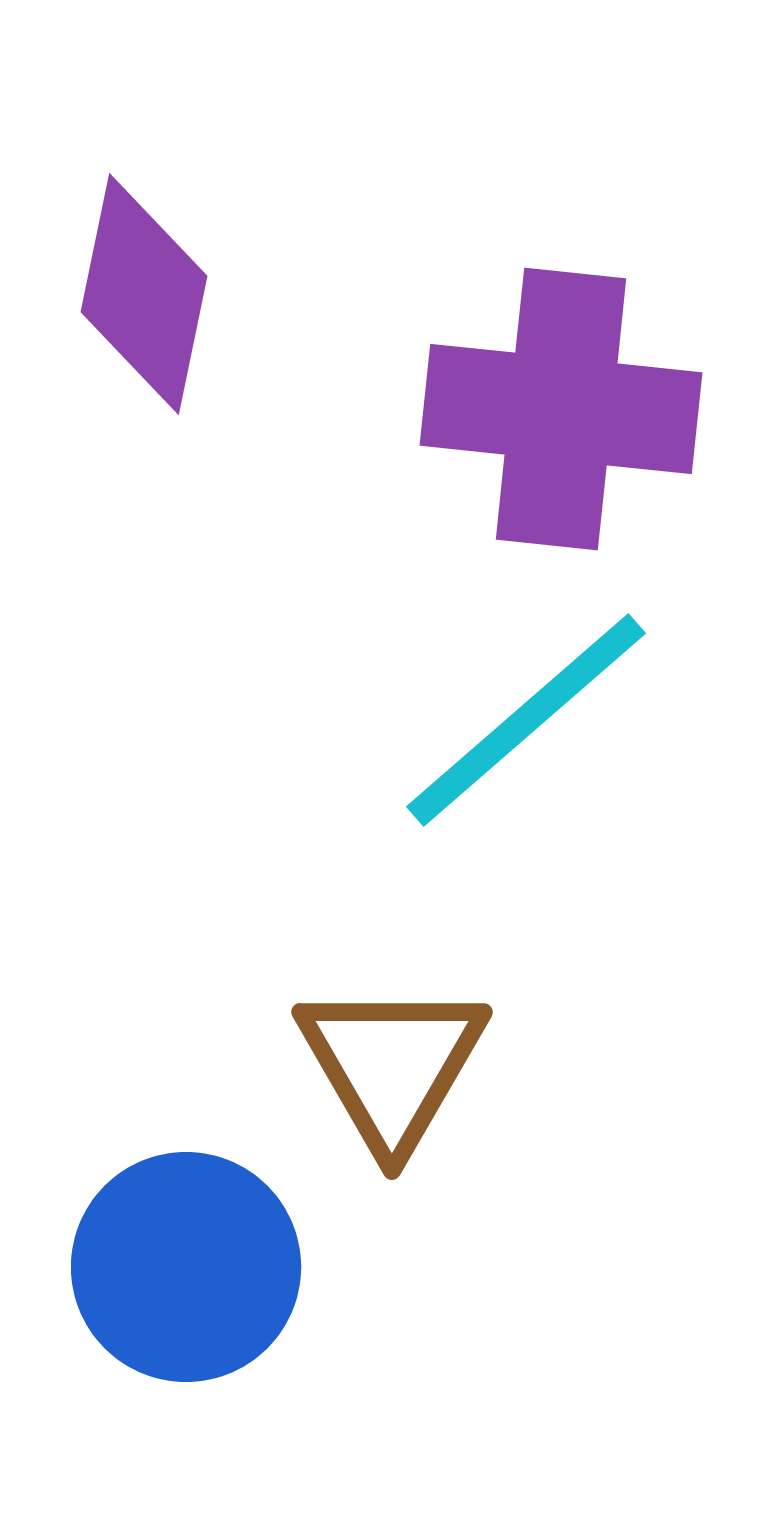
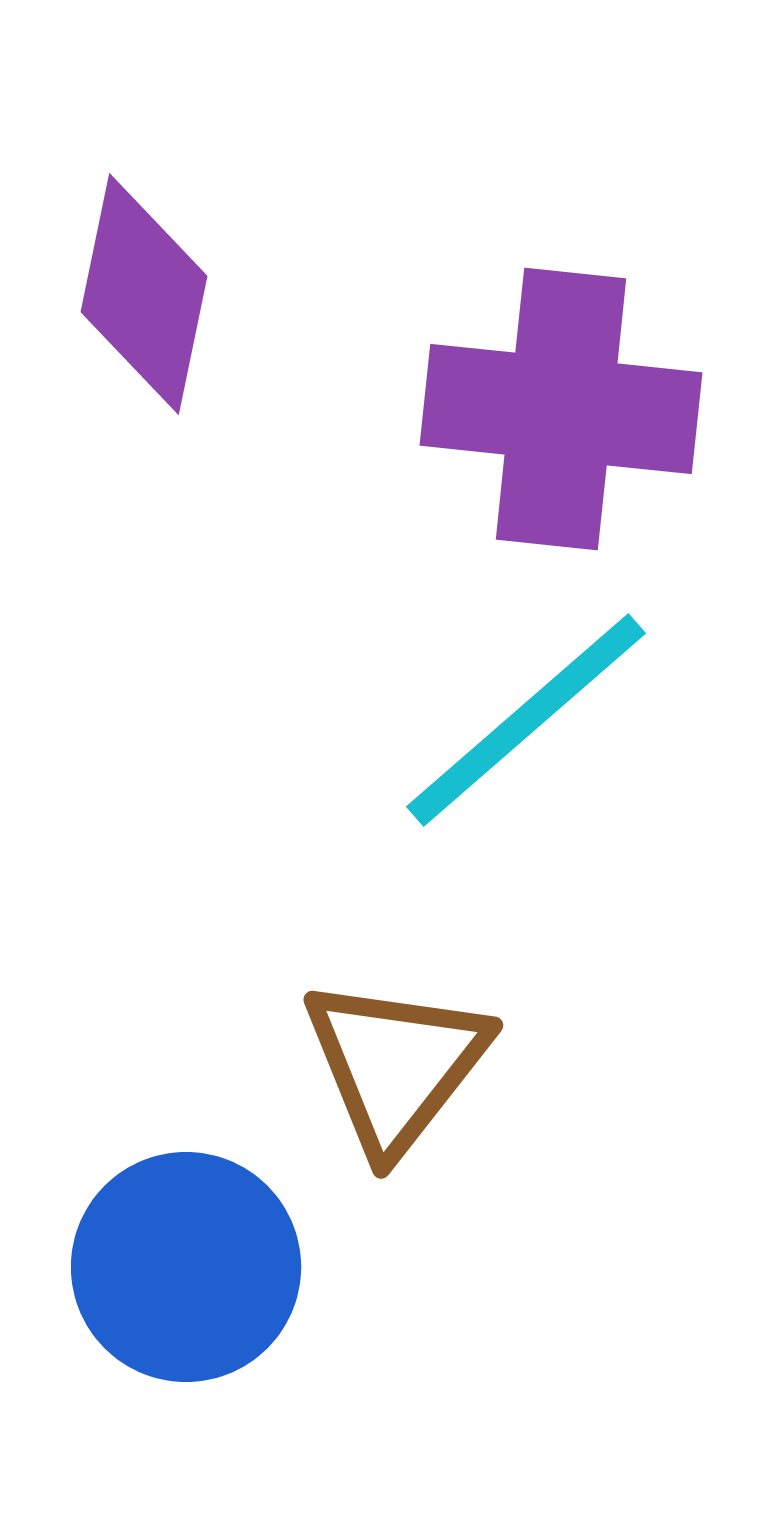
brown triangle: moved 4 px right; rotated 8 degrees clockwise
